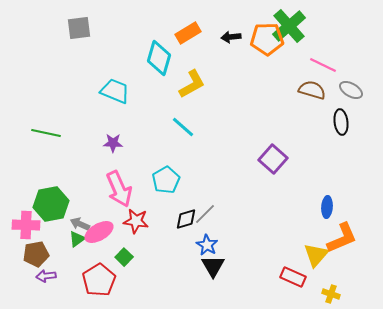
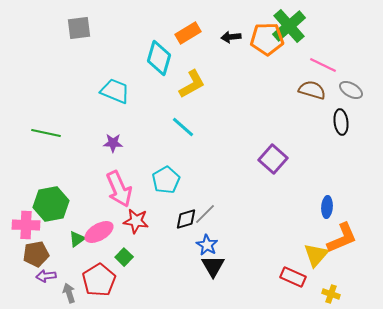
gray arrow: moved 11 px left, 69 px down; rotated 48 degrees clockwise
